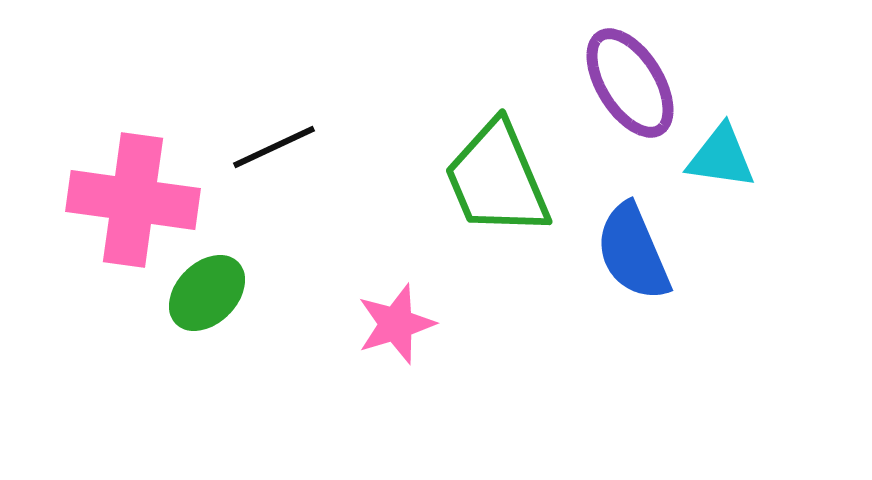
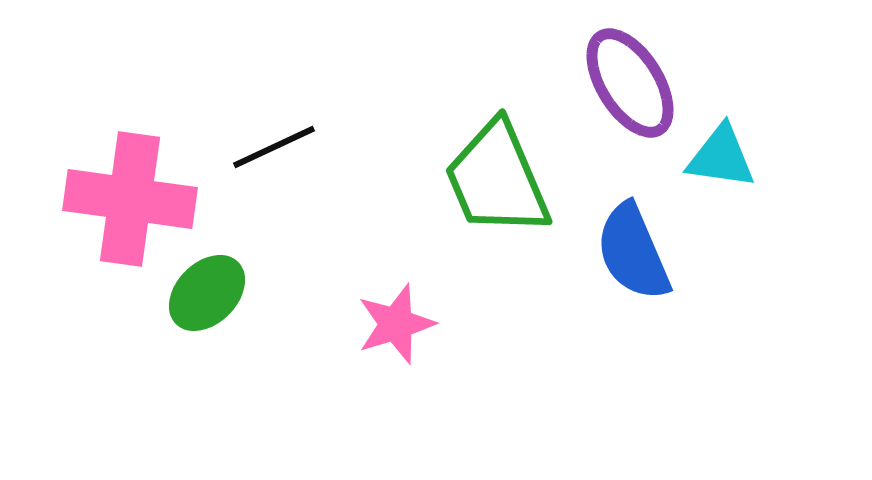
pink cross: moved 3 px left, 1 px up
